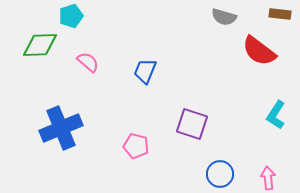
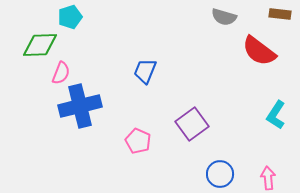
cyan pentagon: moved 1 px left, 1 px down
pink semicircle: moved 27 px left, 11 px down; rotated 70 degrees clockwise
purple square: rotated 36 degrees clockwise
blue cross: moved 19 px right, 22 px up; rotated 9 degrees clockwise
pink pentagon: moved 2 px right, 5 px up; rotated 10 degrees clockwise
